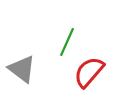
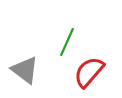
gray triangle: moved 3 px right, 1 px down
